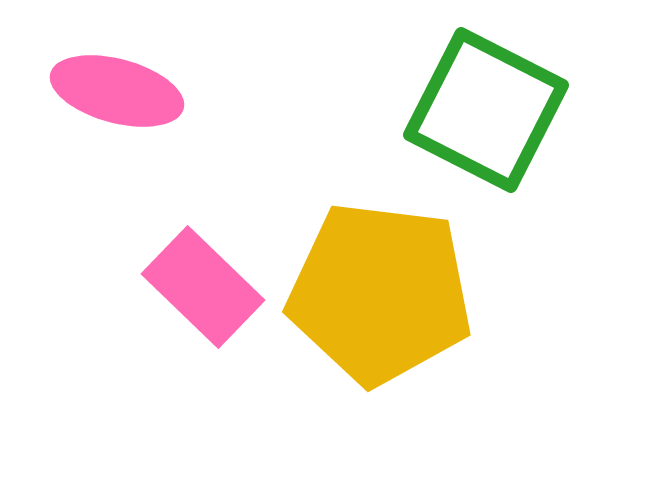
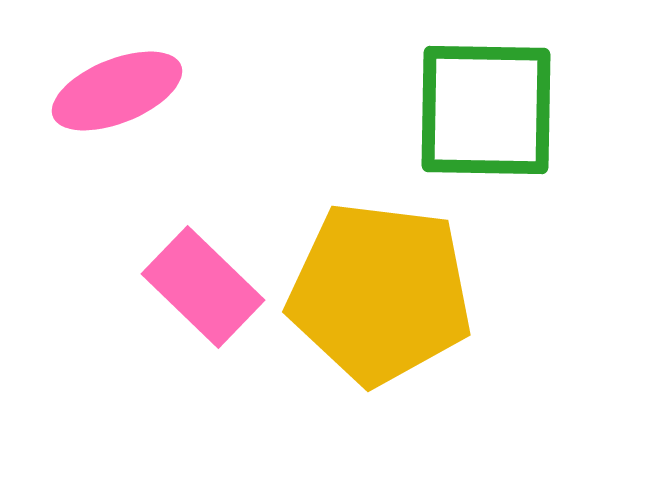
pink ellipse: rotated 37 degrees counterclockwise
green square: rotated 26 degrees counterclockwise
